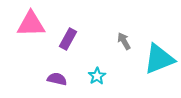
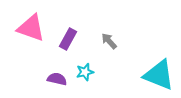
pink triangle: moved 4 px down; rotated 20 degrees clockwise
gray arrow: moved 15 px left; rotated 12 degrees counterclockwise
cyan triangle: moved 16 px down; rotated 44 degrees clockwise
cyan star: moved 12 px left, 4 px up; rotated 18 degrees clockwise
